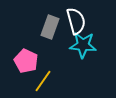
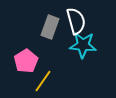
pink pentagon: rotated 15 degrees clockwise
